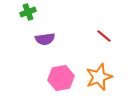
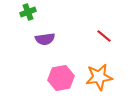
orange star: rotated 12 degrees clockwise
